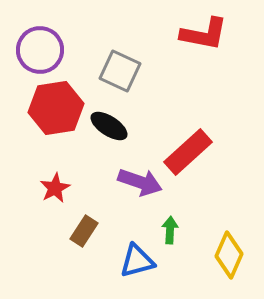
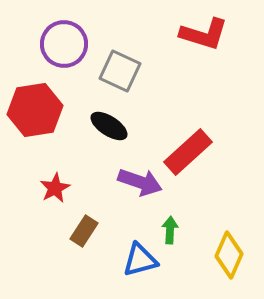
red L-shape: rotated 6 degrees clockwise
purple circle: moved 24 px right, 6 px up
red hexagon: moved 21 px left, 2 px down
blue triangle: moved 3 px right, 1 px up
